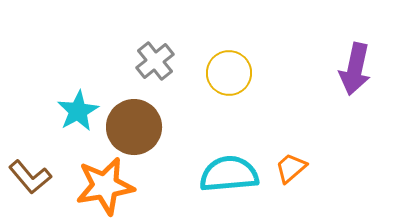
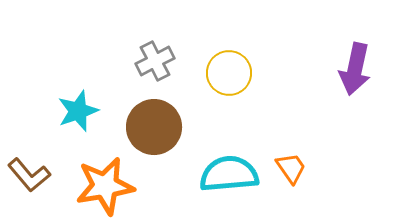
gray cross: rotated 12 degrees clockwise
cyan star: rotated 9 degrees clockwise
brown circle: moved 20 px right
orange trapezoid: rotated 96 degrees clockwise
brown L-shape: moved 1 px left, 2 px up
